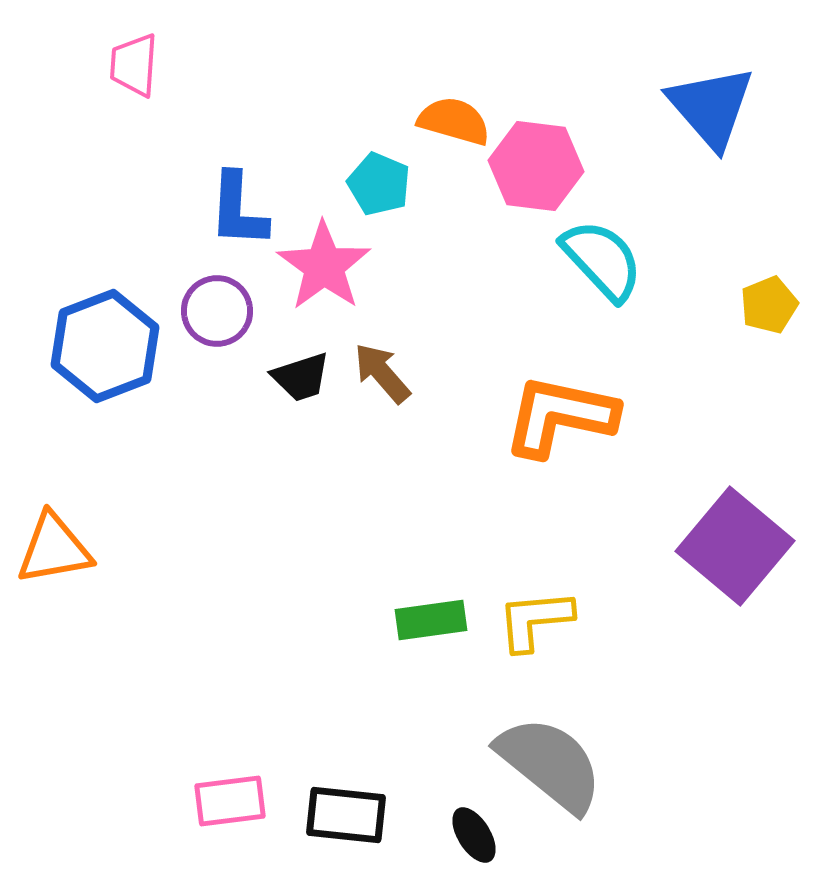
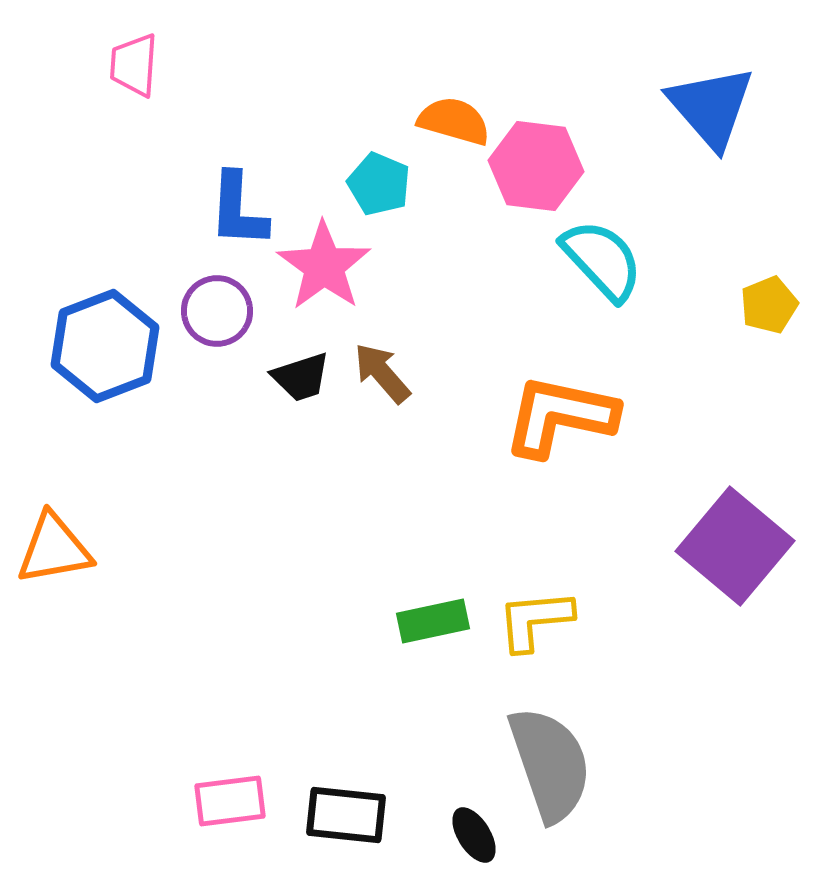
green rectangle: moved 2 px right, 1 px down; rotated 4 degrees counterclockwise
gray semicircle: rotated 32 degrees clockwise
